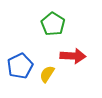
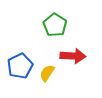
green pentagon: moved 2 px right, 1 px down
yellow semicircle: moved 1 px up
